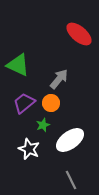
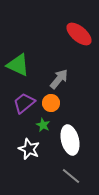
green star: rotated 24 degrees counterclockwise
white ellipse: rotated 68 degrees counterclockwise
gray line: moved 4 px up; rotated 24 degrees counterclockwise
